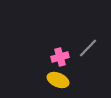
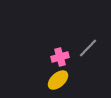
yellow ellipse: rotated 65 degrees counterclockwise
